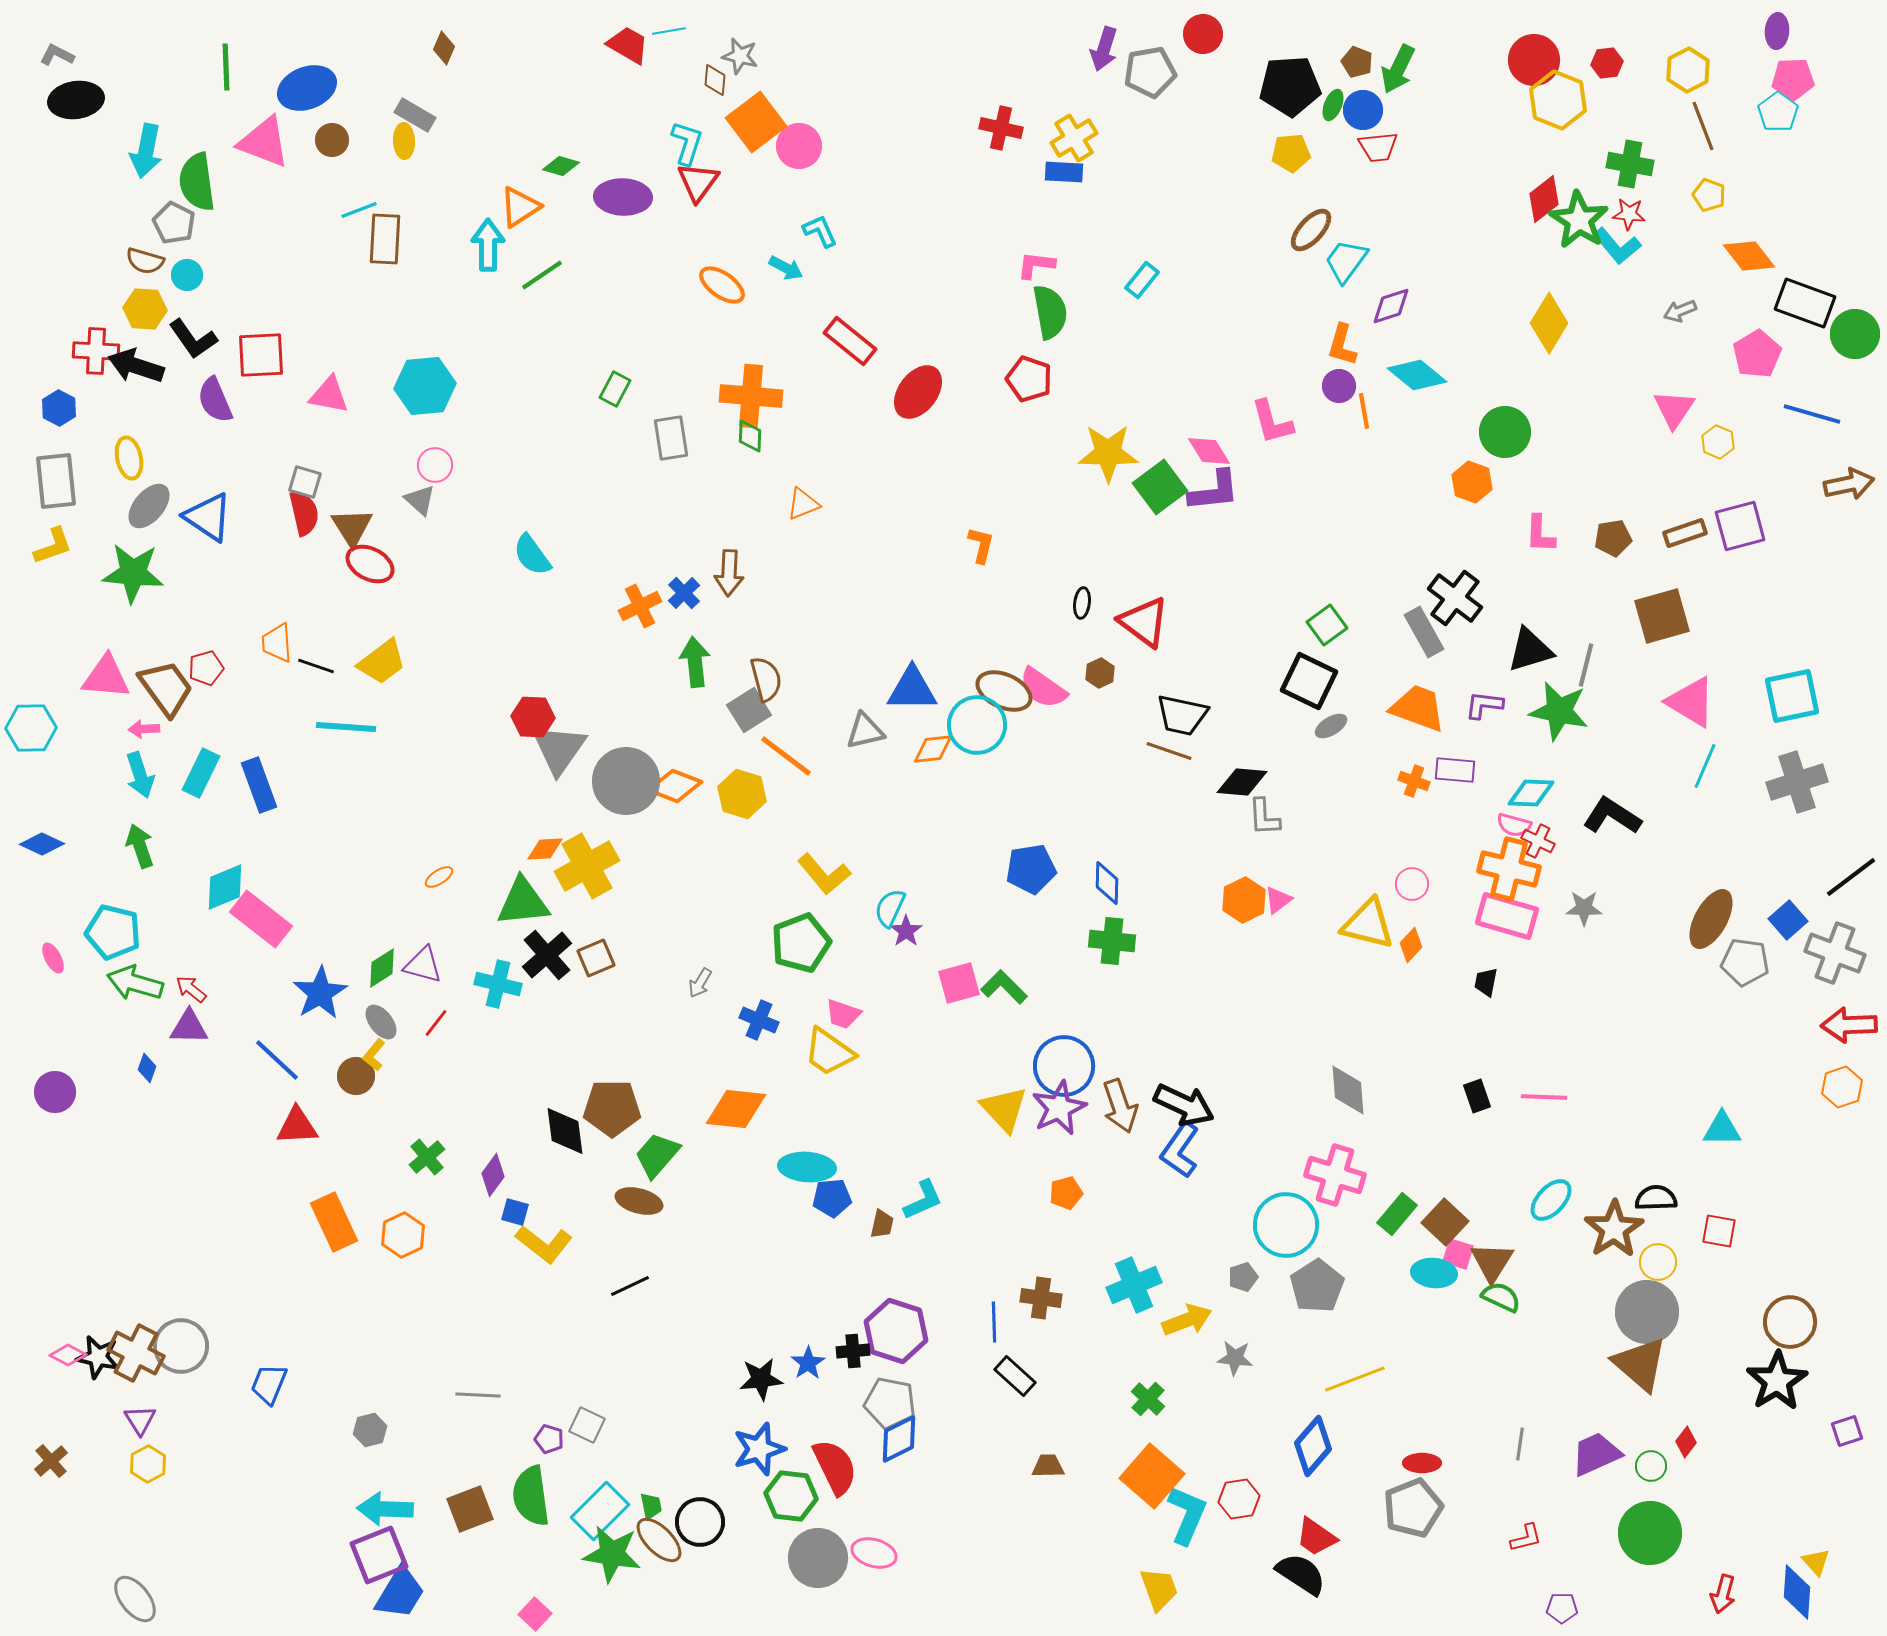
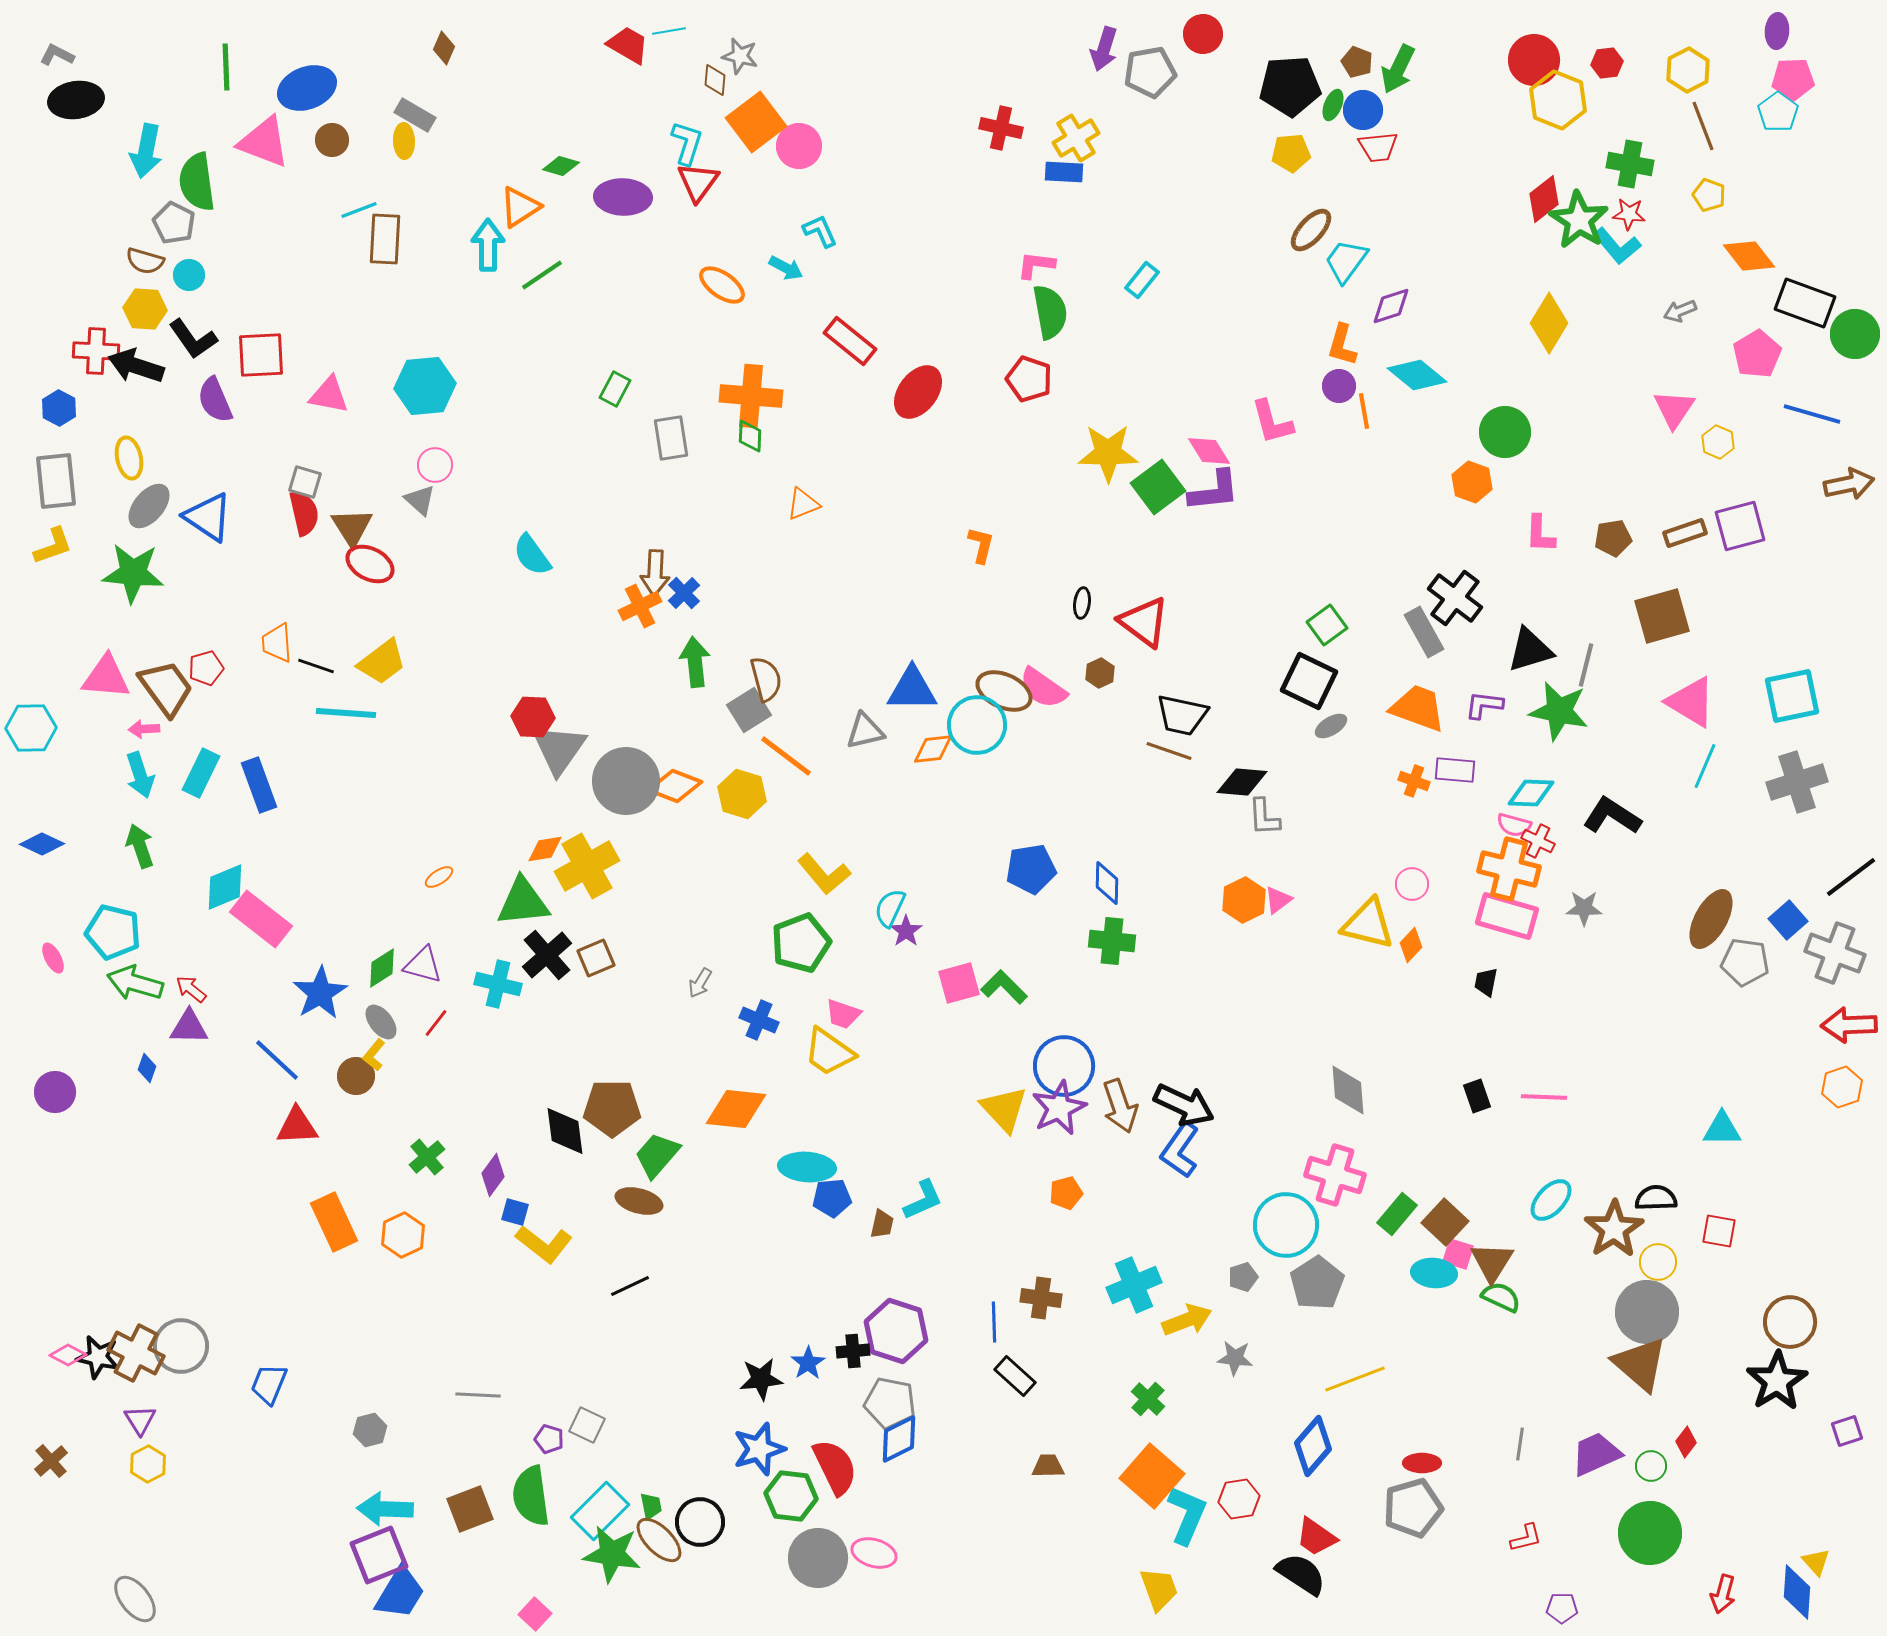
yellow cross at (1074, 138): moved 2 px right
cyan circle at (187, 275): moved 2 px right
green square at (1160, 487): moved 2 px left
brown arrow at (729, 573): moved 74 px left
cyan line at (346, 727): moved 14 px up
orange diamond at (545, 849): rotated 6 degrees counterclockwise
gray pentagon at (1317, 1286): moved 3 px up
gray pentagon at (1413, 1508): rotated 6 degrees clockwise
